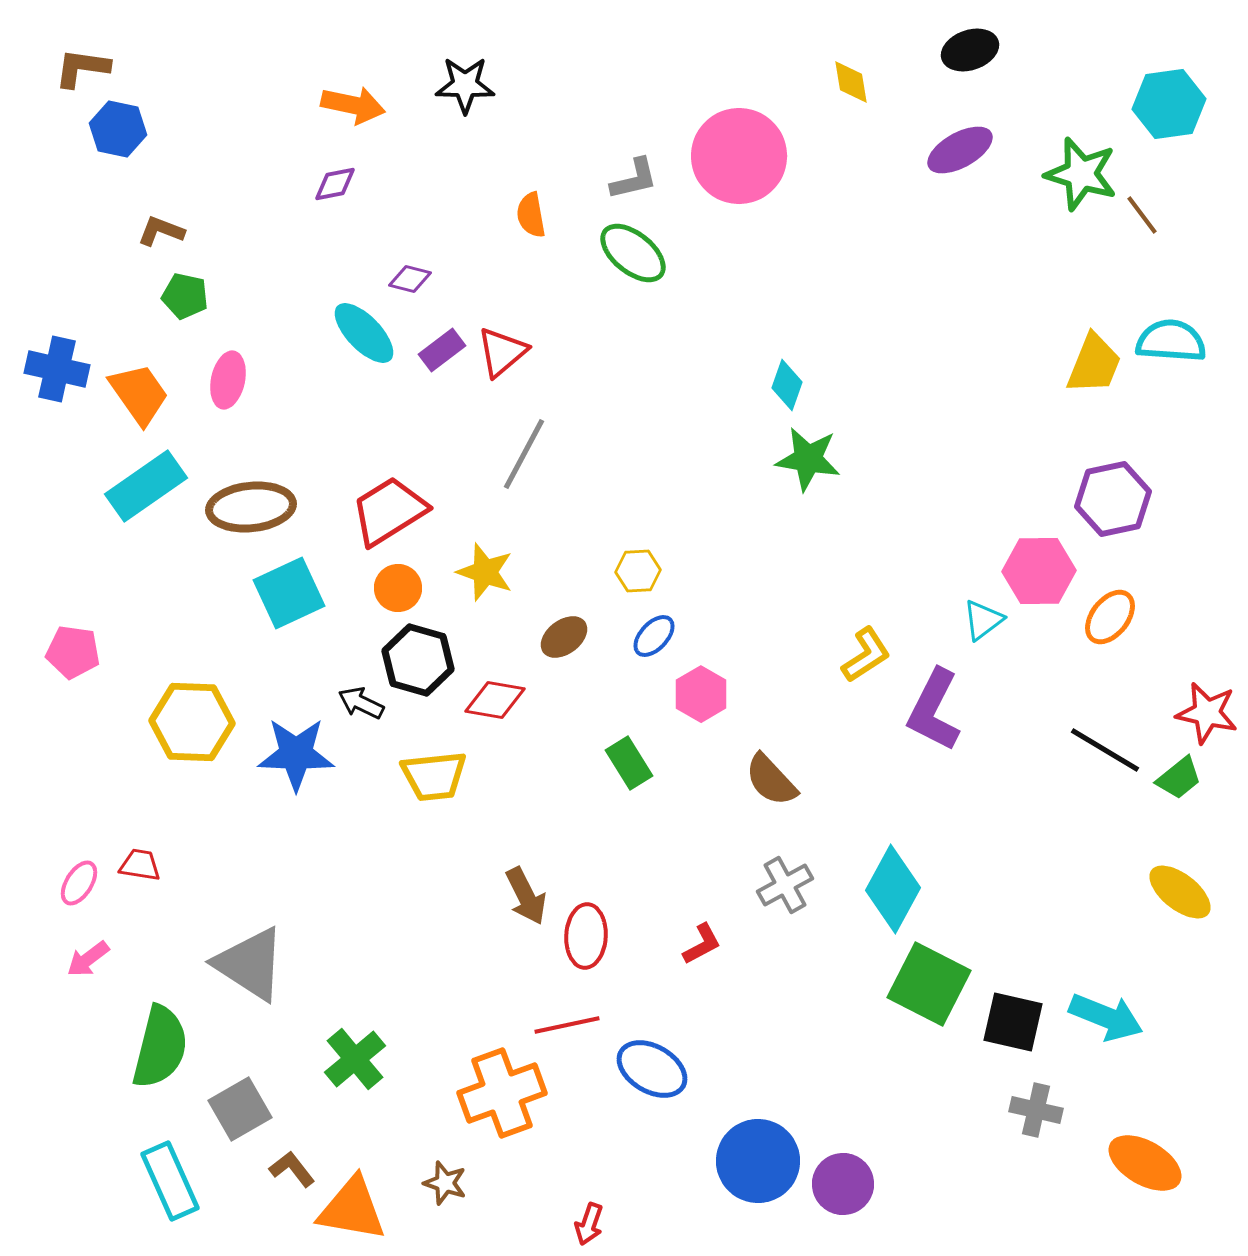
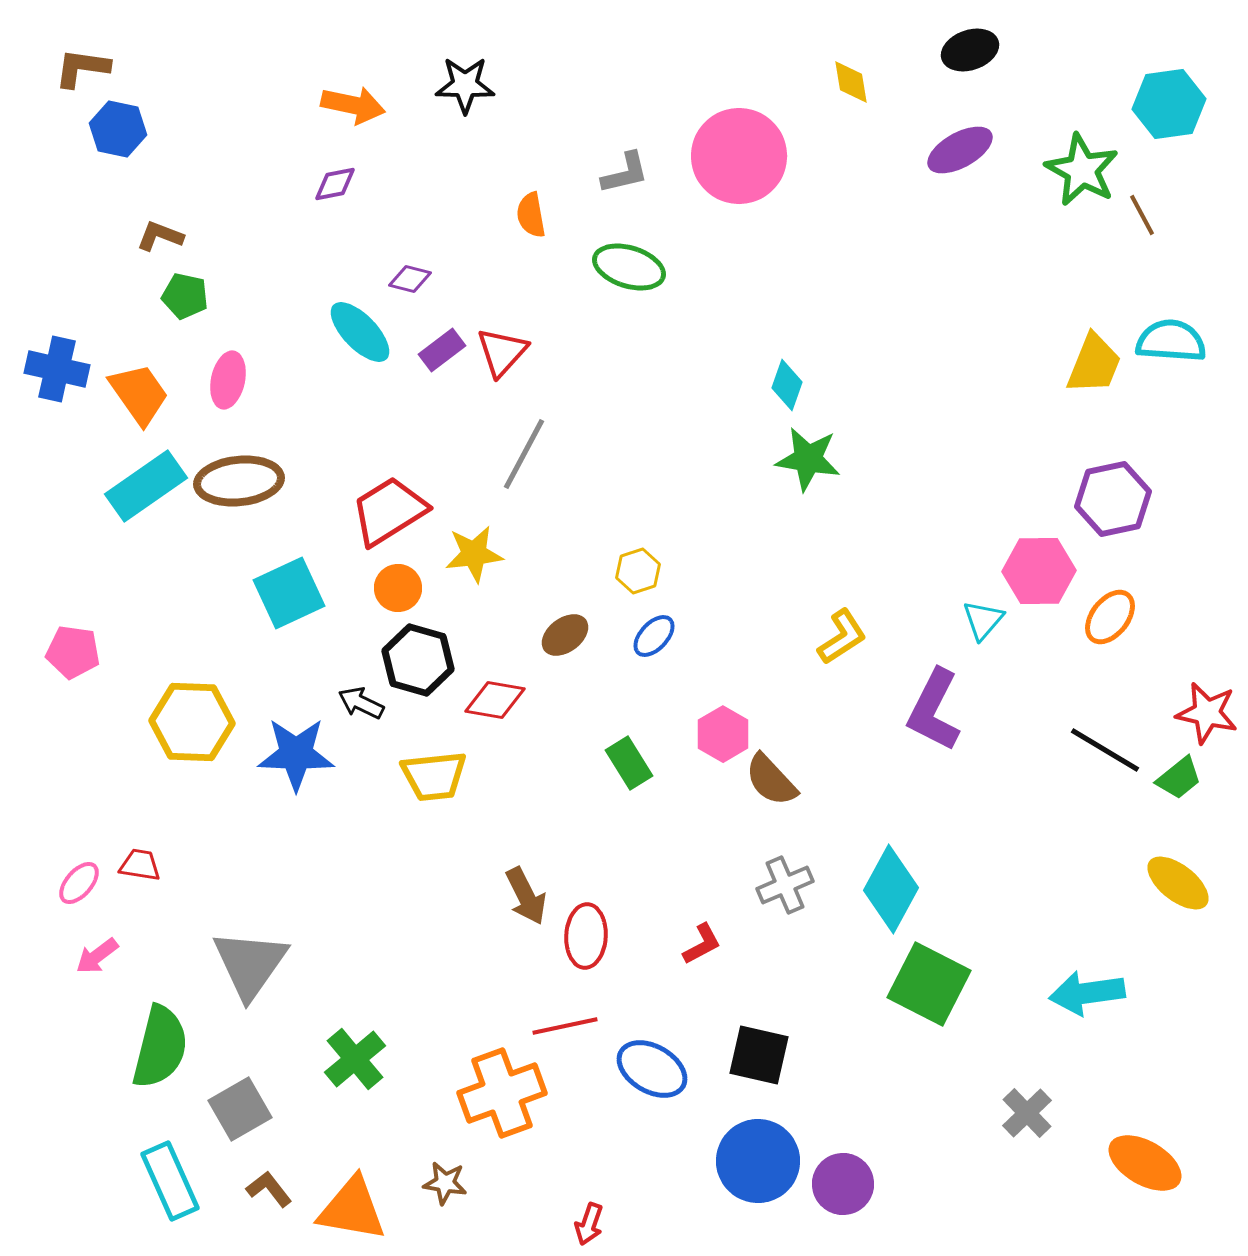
green star at (1081, 174): moved 1 px right, 4 px up; rotated 12 degrees clockwise
gray L-shape at (634, 179): moved 9 px left, 6 px up
brown line at (1142, 215): rotated 9 degrees clockwise
brown L-shape at (161, 231): moved 1 px left, 5 px down
green ellipse at (633, 253): moved 4 px left, 14 px down; rotated 22 degrees counterclockwise
cyan ellipse at (364, 333): moved 4 px left, 1 px up
red triangle at (502, 352): rotated 8 degrees counterclockwise
brown ellipse at (251, 507): moved 12 px left, 26 px up
yellow hexagon at (638, 571): rotated 15 degrees counterclockwise
yellow star at (485, 572): moved 11 px left, 18 px up; rotated 26 degrees counterclockwise
cyan triangle at (983, 620): rotated 12 degrees counterclockwise
brown ellipse at (564, 637): moved 1 px right, 2 px up
yellow L-shape at (866, 655): moved 24 px left, 18 px up
pink hexagon at (701, 694): moved 22 px right, 40 px down
pink ellipse at (79, 883): rotated 9 degrees clockwise
gray cross at (785, 885): rotated 6 degrees clockwise
cyan diamond at (893, 889): moved 2 px left
yellow ellipse at (1180, 892): moved 2 px left, 9 px up
pink arrow at (88, 959): moved 9 px right, 3 px up
gray triangle at (250, 964): rotated 32 degrees clockwise
cyan arrow at (1106, 1017): moved 19 px left, 24 px up; rotated 150 degrees clockwise
black square at (1013, 1022): moved 254 px left, 33 px down
red line at (567, 1025): moved 2 px left, 1 px down
gray cross at (1036, 1110): moved 9 px left, 3 px down; rotated 33 degrees clockwise
brown L-shape at (292, 1169): moved 23 px left, 20 px down
brown star at (445, 1183): rotated 9 degrees counterclockwise
